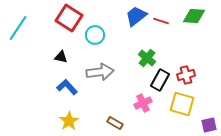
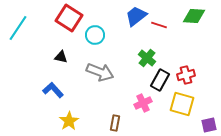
red line: moved 2 px left, 4 px down
gray arrow: rotated 28 degrees clockwise
blue L-shape: moved 14 px left, 3 px down
brown rectangle: rotated 70 degrees clockwise
